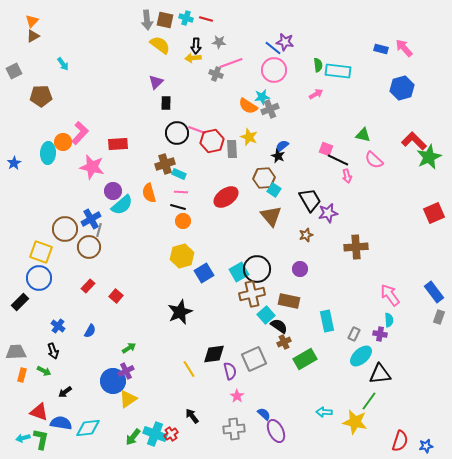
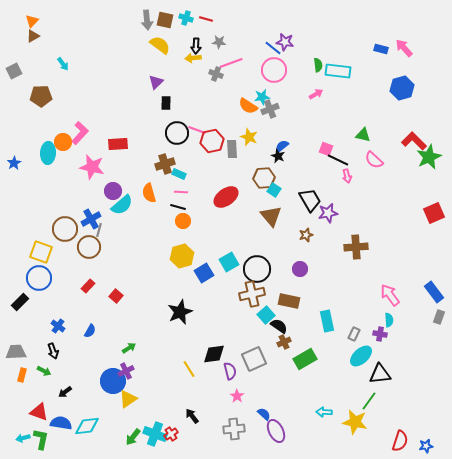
cyan square at (239, 272): moved 10 px left, 10 px up
cyan diamond at (88, 428): moved 1 px left, 2 px up
